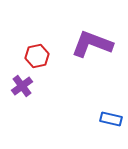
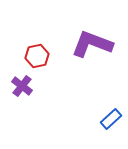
purple cross: rotated 15 degrees counterclockwise
blue rectangle: rotated 55 degrees counterclockwise
